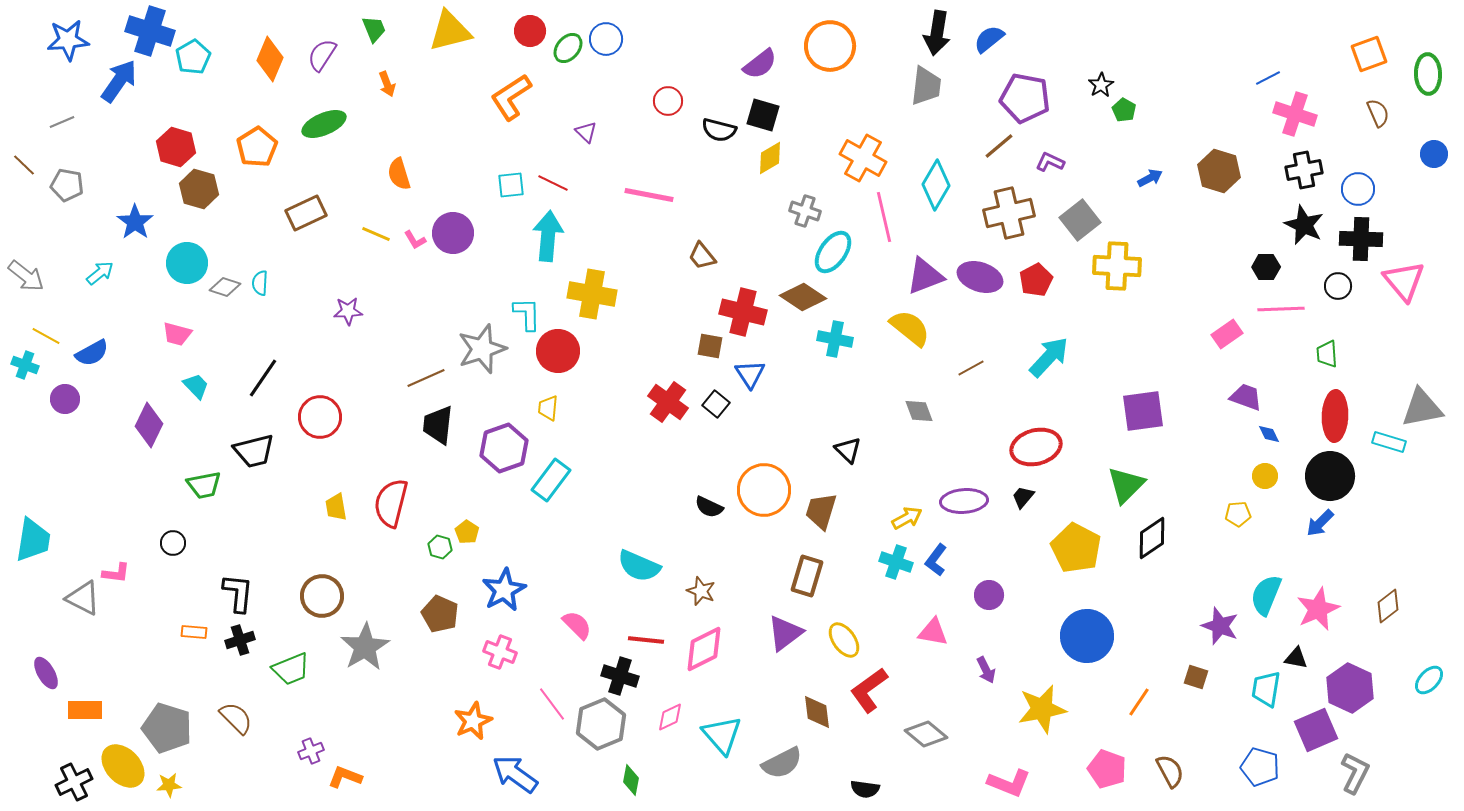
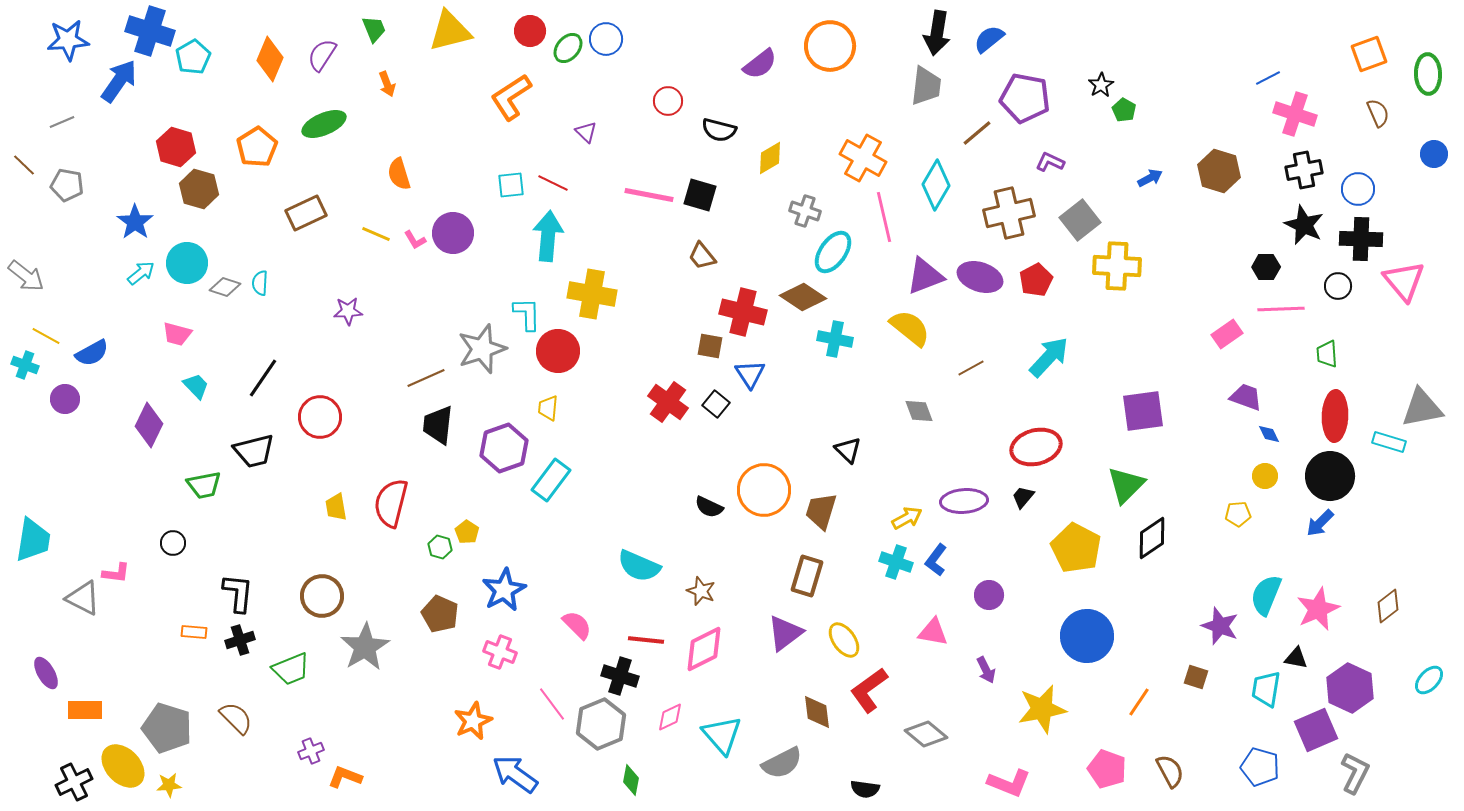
black square at (763, 115): moved 63 px left, 80 px down
brown line at (999, 146): moved 22 px left, 13 px up
cyan arrow at (100, 273): moved 41 px right
